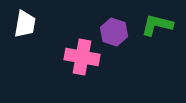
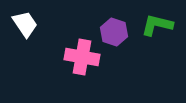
white trapezoid: rotated 44 degrees counterclockwise
